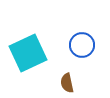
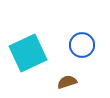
brown semicircle: moved 1 px up; rotated 84 degrees clockwise
